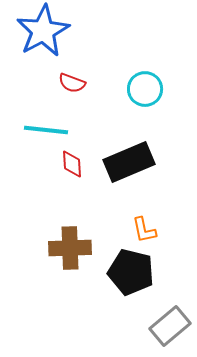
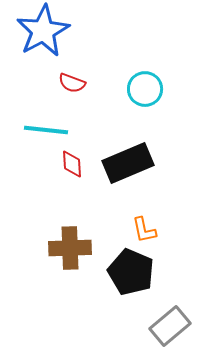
black rectangle: moved 1 px left, 1 px down
black pentagon: rotated 9 degrees clockwise
